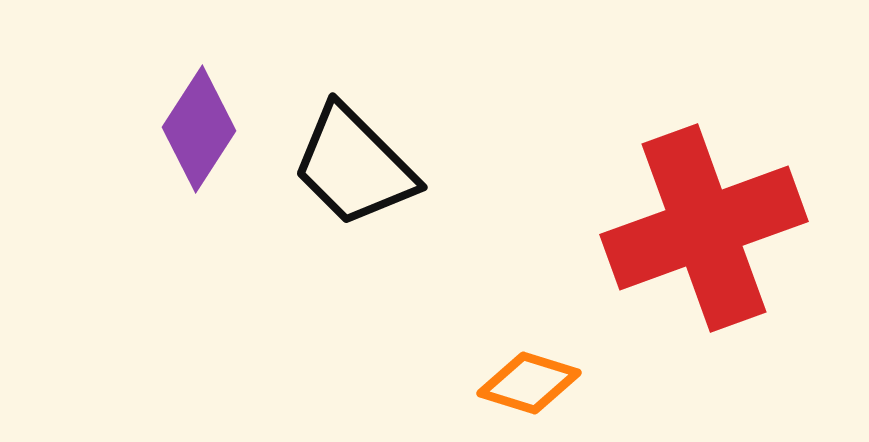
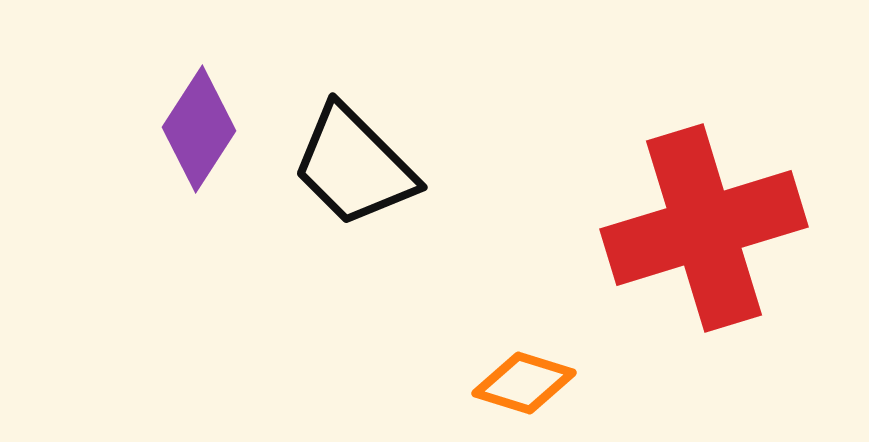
red cross: rotated 3 degrees clockwise
orange diamond: moved 5 px left
